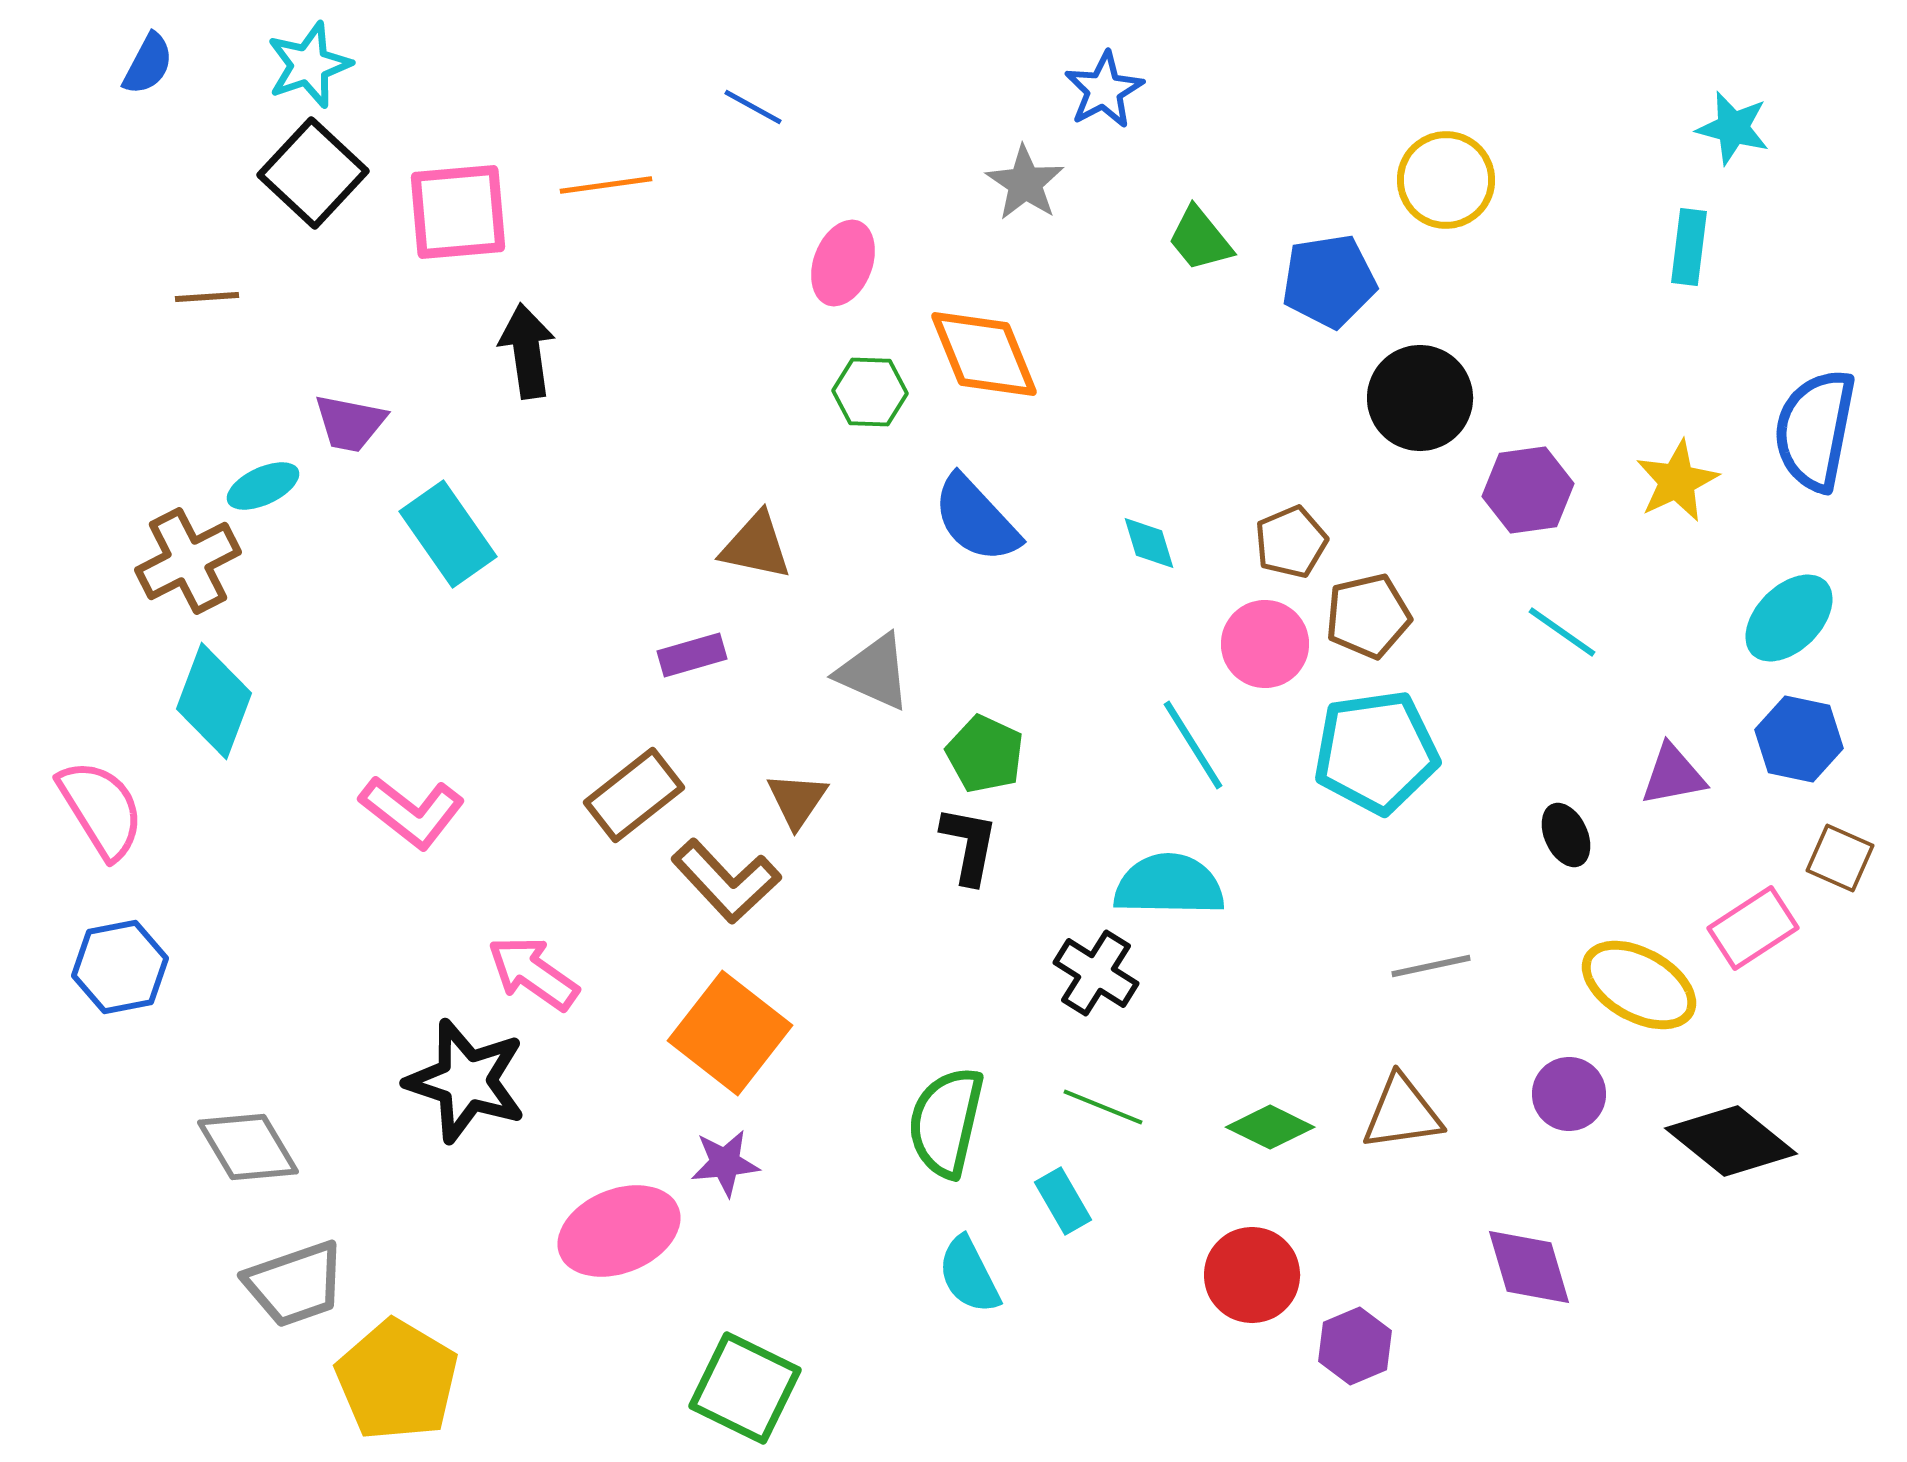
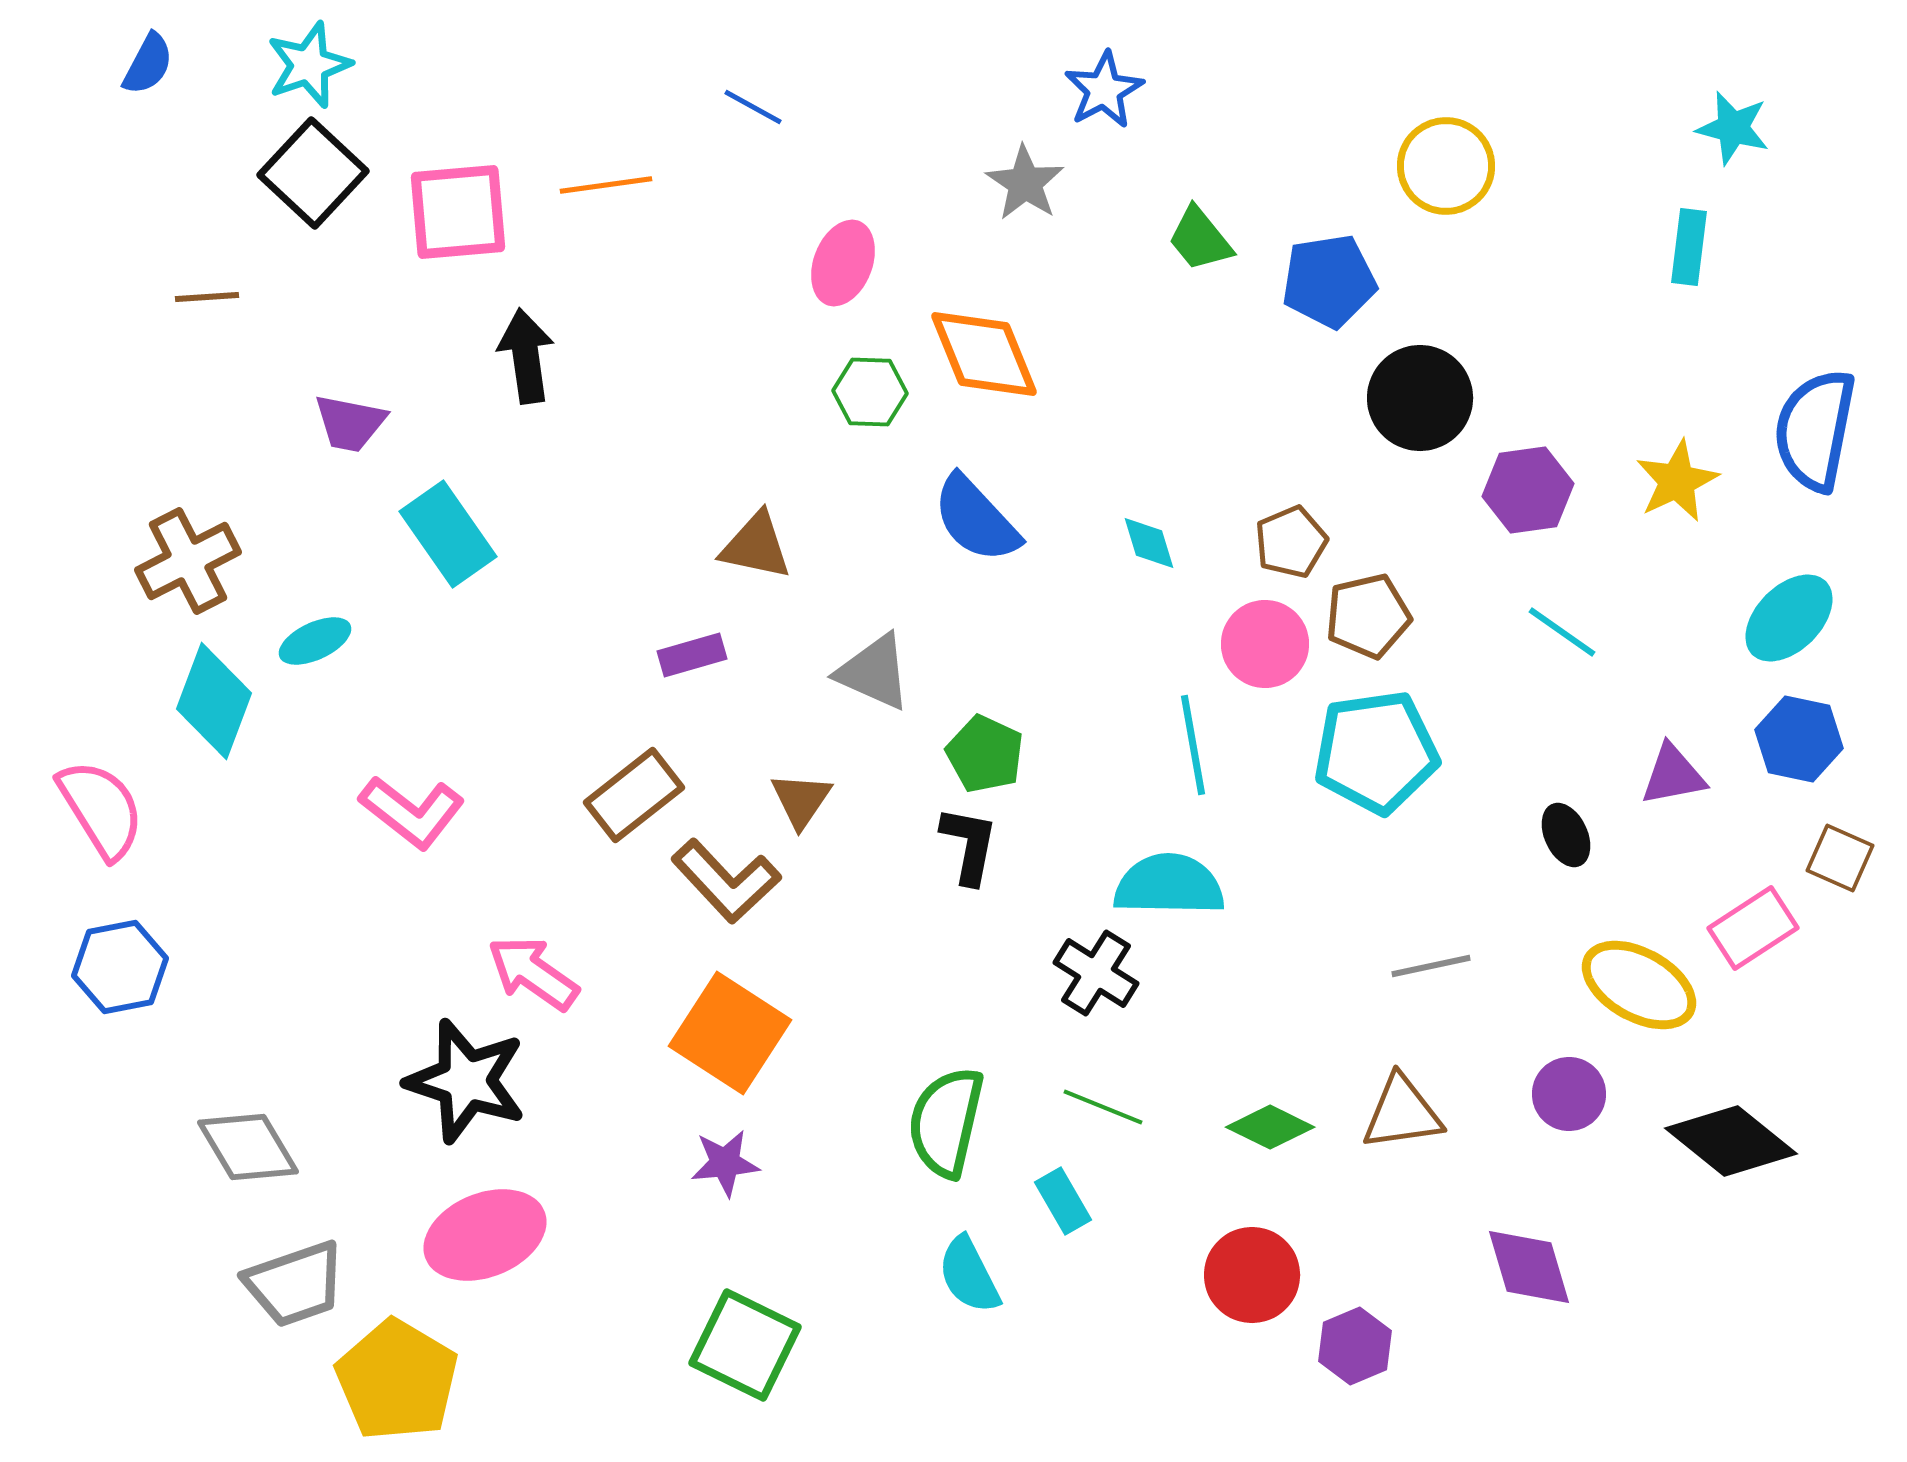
yellow circle at (1446, 180): moved 14 px up
black arrow at (527, 351): moved 1 px left, 5 px down
cyan ellipse at (263, 486): moved 52 px right, 155 px down
cyan line at (1193, 745): rotated 22 degrees clockwise
brown triangle at (797, 800): moved 4 px right
orange square at (730, 1033): rotated 5 degrees counterclockwise
pink ellipse at (619, 1231): moved 134 px left, 4 px down
green square at (745, 1388): moved 43 px up
